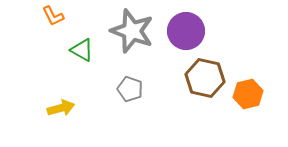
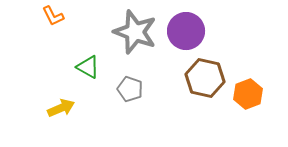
gray star: moved 3 px right, 1 px down
green triangle: moved 6 px right, 17 px down
orange hexagon: rotated 8 degrees counterclockwise
yellow arrow: rotated 8 degrees counterclockwise
